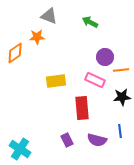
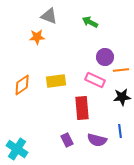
orange diamond: moved 7 px right, 32 px down
cyan cross: moved 3 px left
